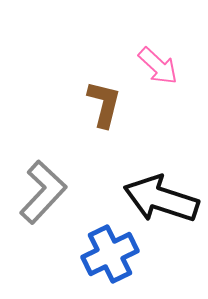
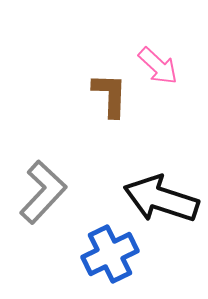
brown L-shape: moved 6 px right, 9 px up; rotated 12 degrees counterclockwise
